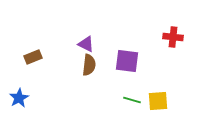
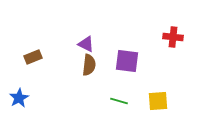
green line: moved 13 px left, 1 px down
